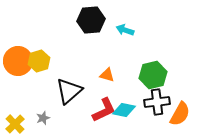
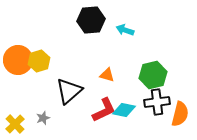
orange circle: moved 1 px up
orange semicircle: rotated 15 degrees counterclockwise
